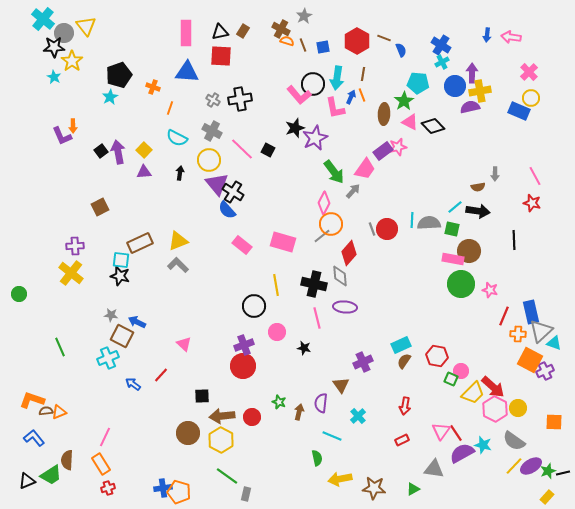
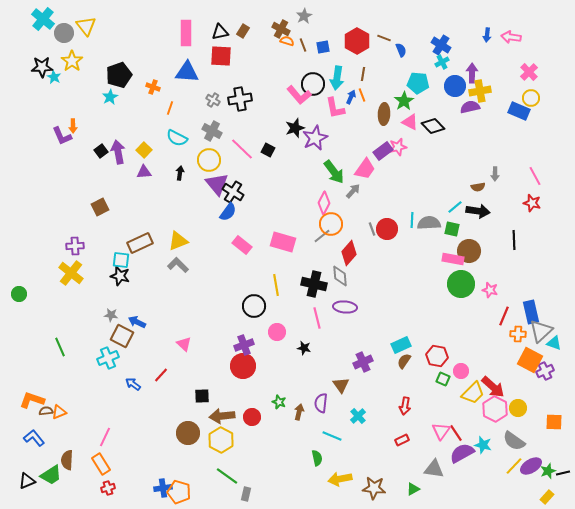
black star at (54, 47): moved 12 px left, 20 px down
blue semicircle at (227, 210): moved 1 px right, 2 px down; rotated 102 degrees counterclockwise
green square at (451, 379): moved 8 px left
